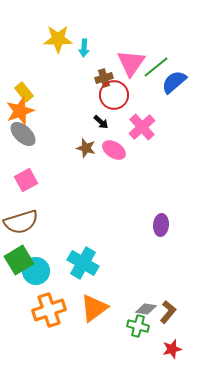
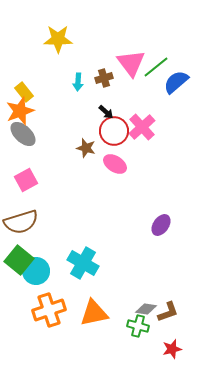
cyan arrow: moved 6 px left, 34 px down
pink triangle: rotated 12 degrees counterclockwise
blue semicircle: moved 2 px right
red circle: moved 36 px down
black arrow: moved 5 px right, 10 px up
pink ellipse: moved 1 px right, 14 px down
purple ellipse: rotated 30 degrees clockwise
green square: rotated 20 degrees counterclockwise
orange triangle: moved 5 px down; rotated 24 degrees clockwise
brown L-shape: rotated 30 degrees clockwise
